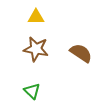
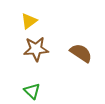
yellow triangle: moved 7 px left, 4 px down; rotated 36 degrees counterclockwise
brown star: rotated 15 degrees counterclockwise
